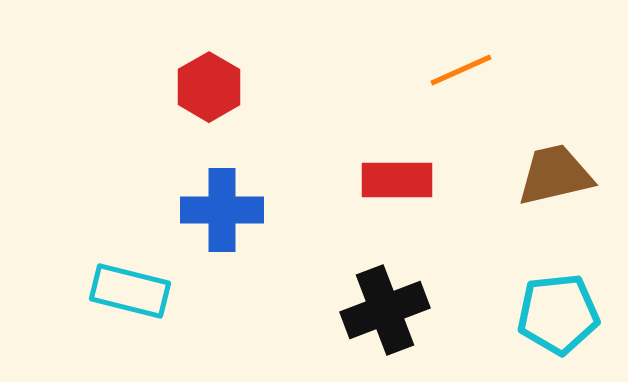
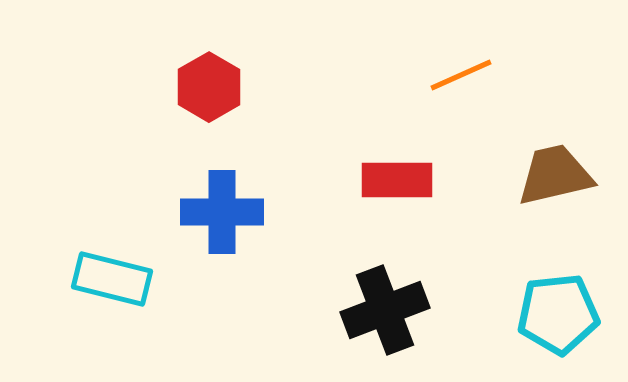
orange line: moved 5 px down
blue cross: moved 2 px down
cyan rectangle: moved 18 px left, 12 px up
